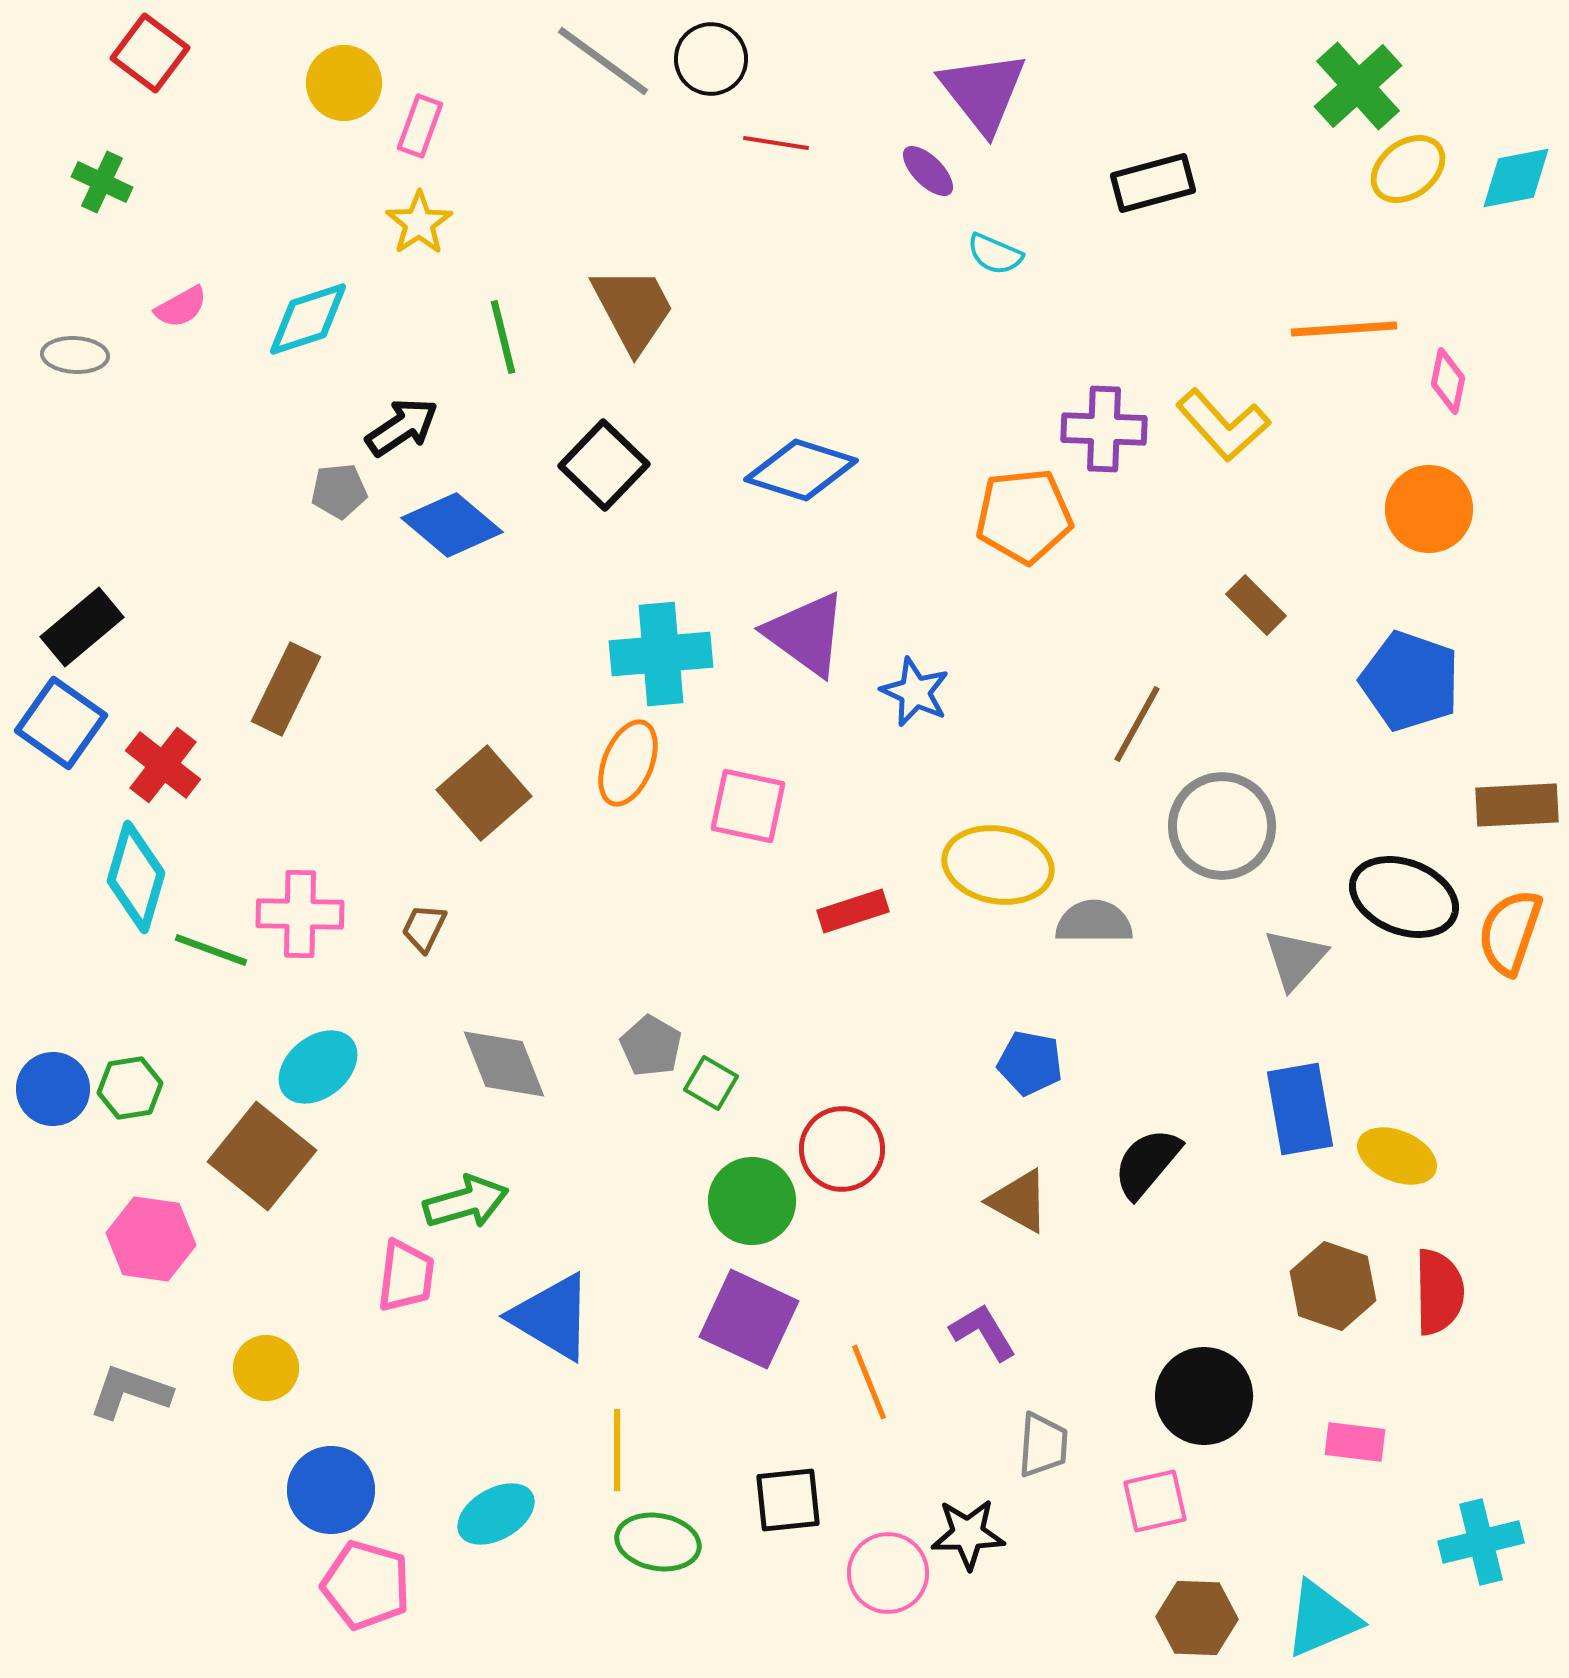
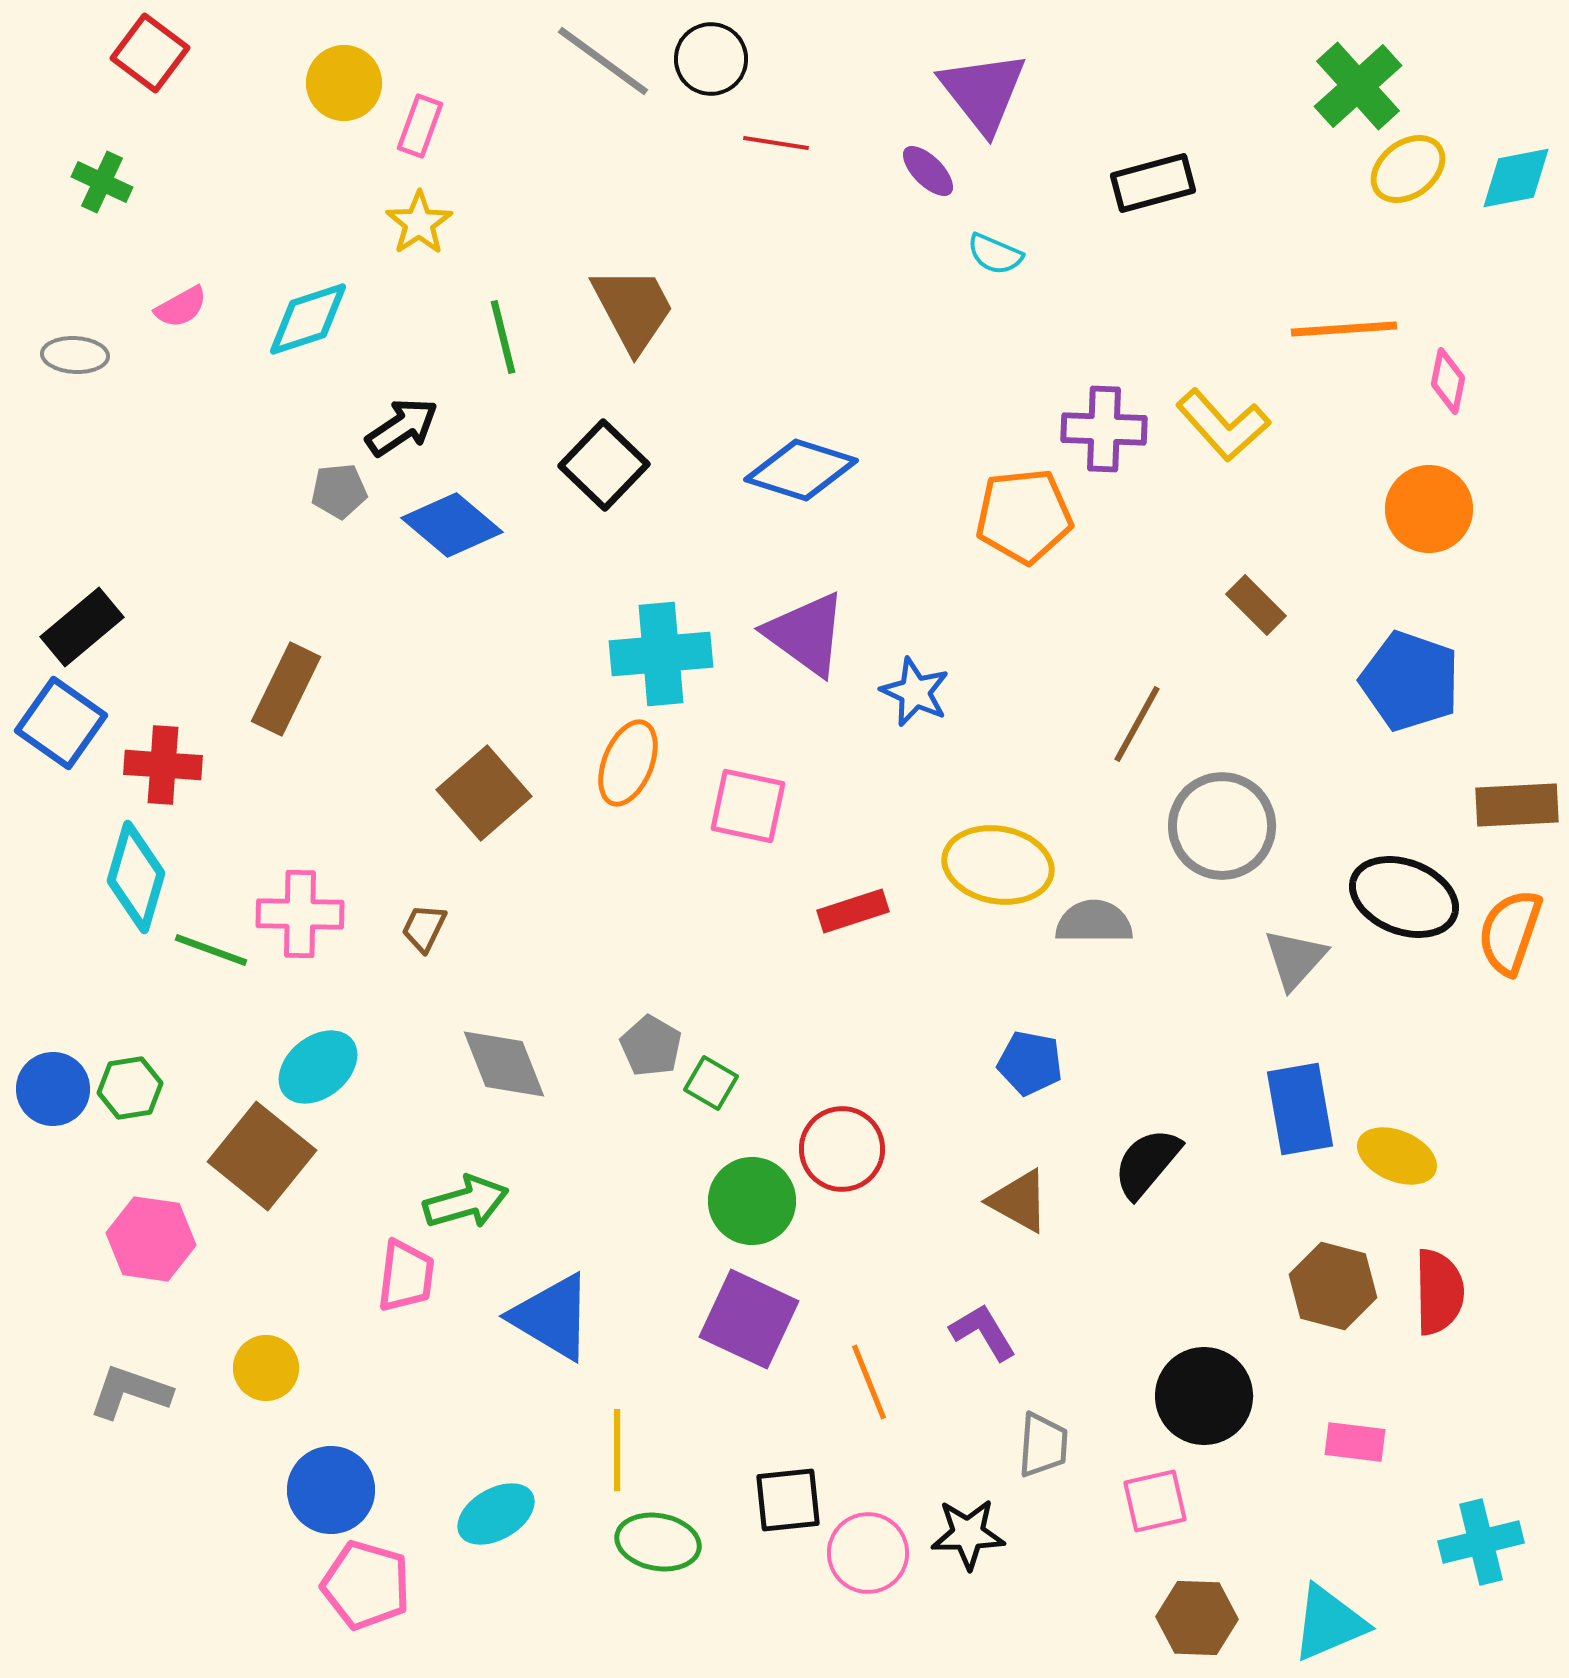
red cross at (163, 765): rotated 34 degrees counterclockwise
brown hexagon at (1333, 1286): rotated 4 degrees counterclockwise
pink circle at (888, 1573): moved 20 px left, 20 px up
cyan triangle at (1322, 1619): moved 7 px right, 4 px down
